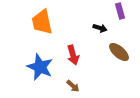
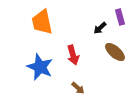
purple rectangle: moved 6 px down
black arrow: rotated 120 degrees clockwise
brown ellipse: moved 4 px left
brown arrow: moved 5 px right, 2 px down
